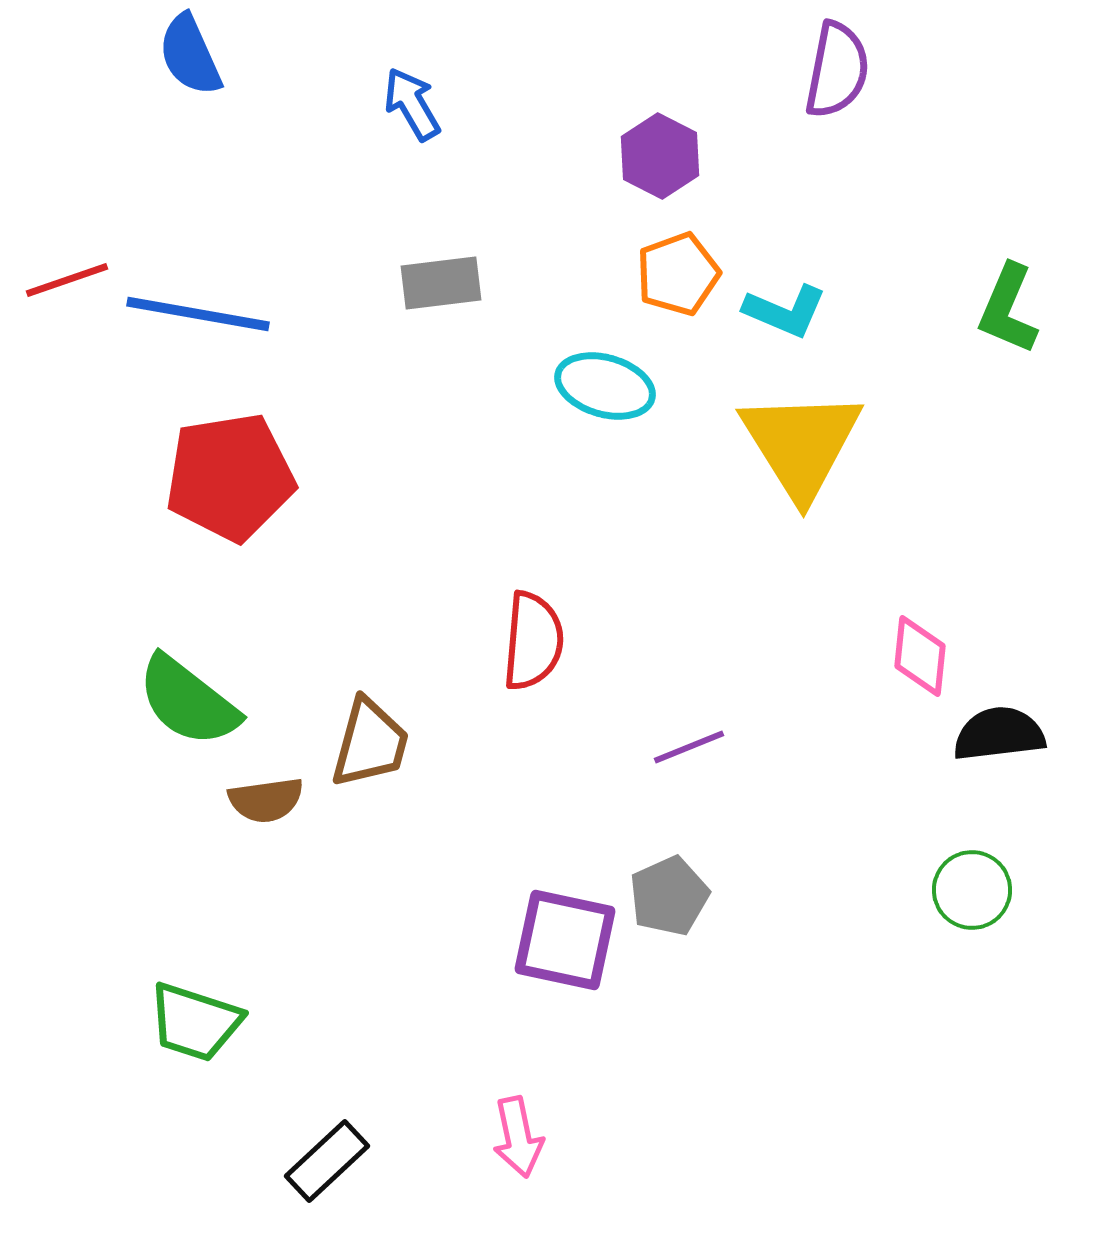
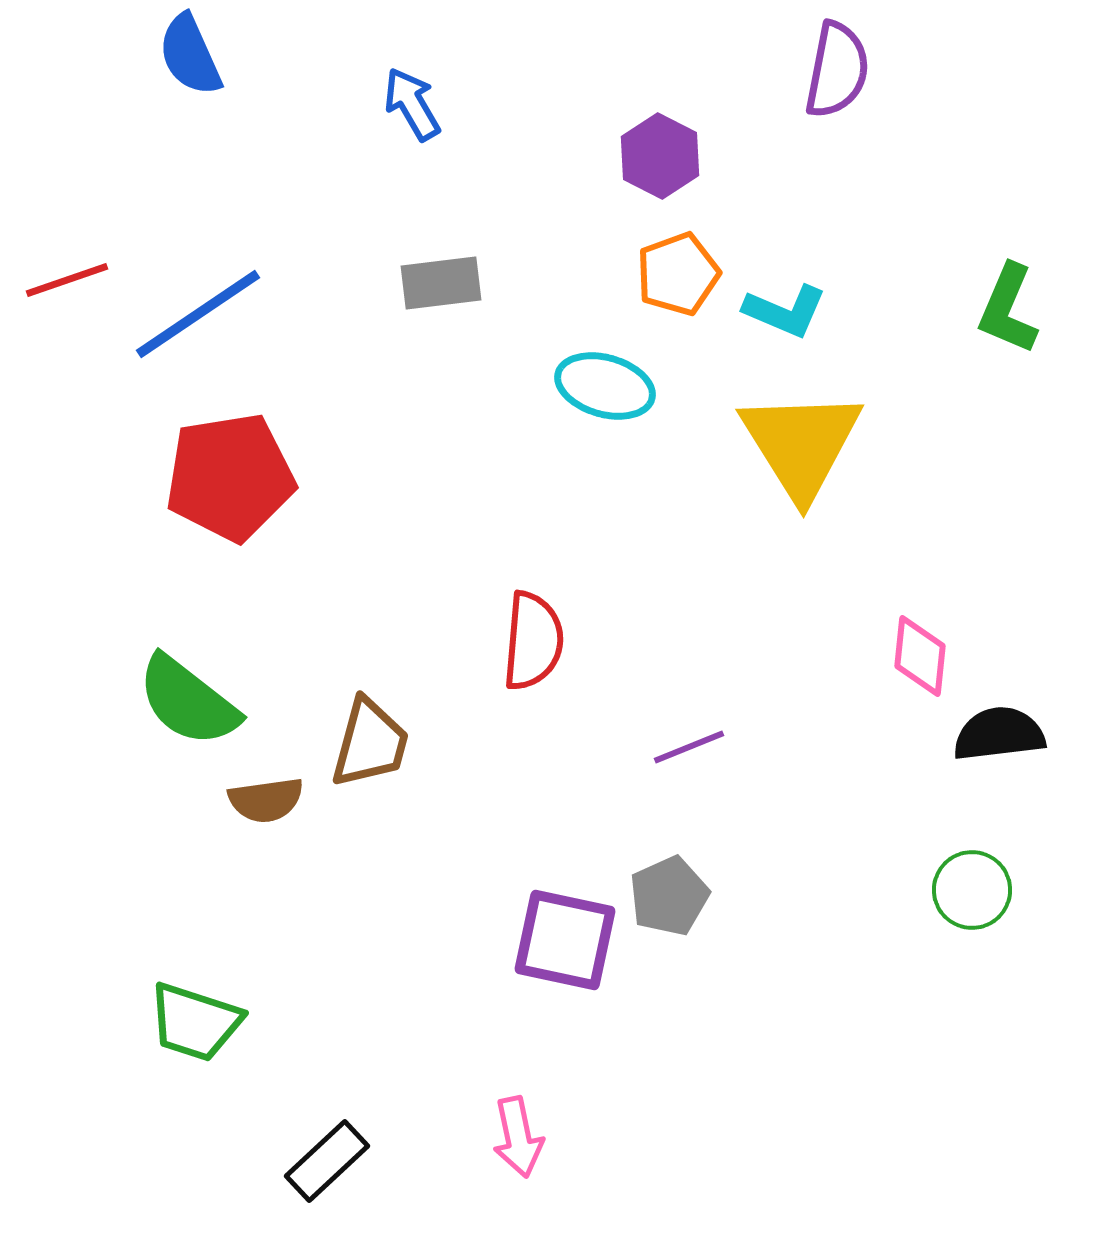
blue line: rotated 44 degrees counterclockwise
